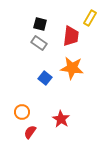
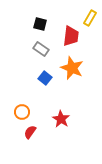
gray rectangle: moved 2 px right, 6 px down
orange star: rotated 15 degrees clockwise
